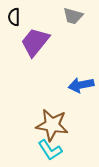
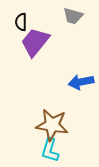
black semicircle: moved 7 px right, 5 px down
blue arrow: moved 3 px up
cyan L-shape: rotated 50 degrees clockwise
